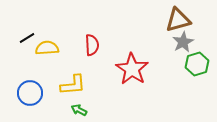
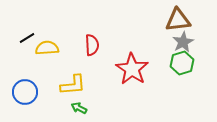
brown triangle: rotated 8 degrees clockwise
green hexagon: moved 15 px left, 1 px up
blue circle: moved 5 px left, 1 px up
green arrow: moved 2 px up
